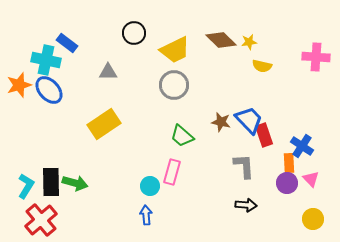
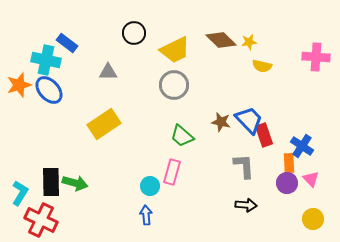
cyan L-shape: moved 6 px left, 7 px down
red cross: rotated 24 degrees counterclockwise
